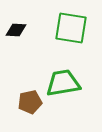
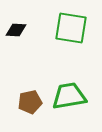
green trapezoid: moved 6 px right, 13 px down
